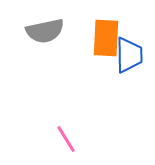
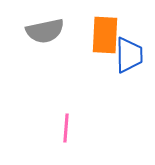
orange rectangle: moved 1 px left, 3 px up
pink line: moved 11 px up; rotated 36 degrees clockwise
